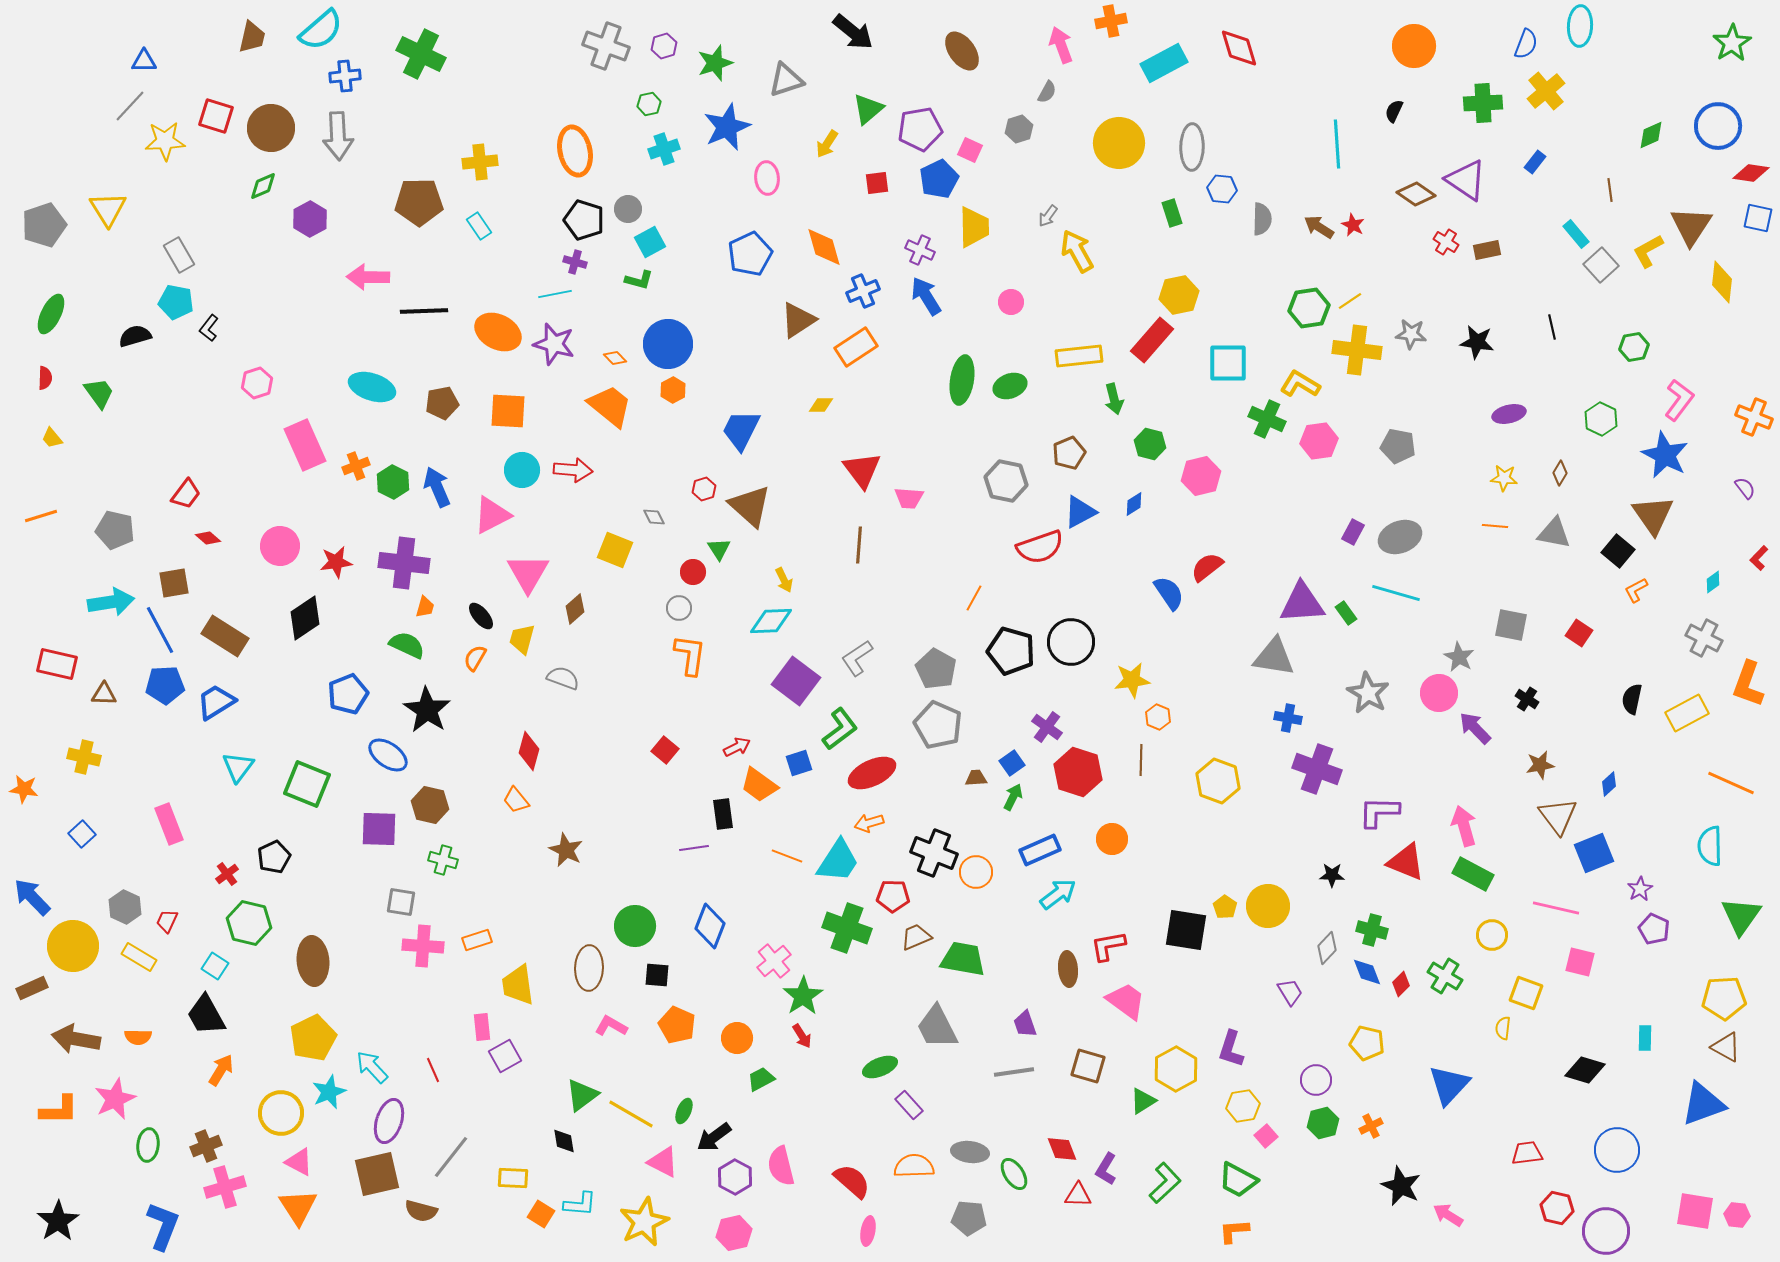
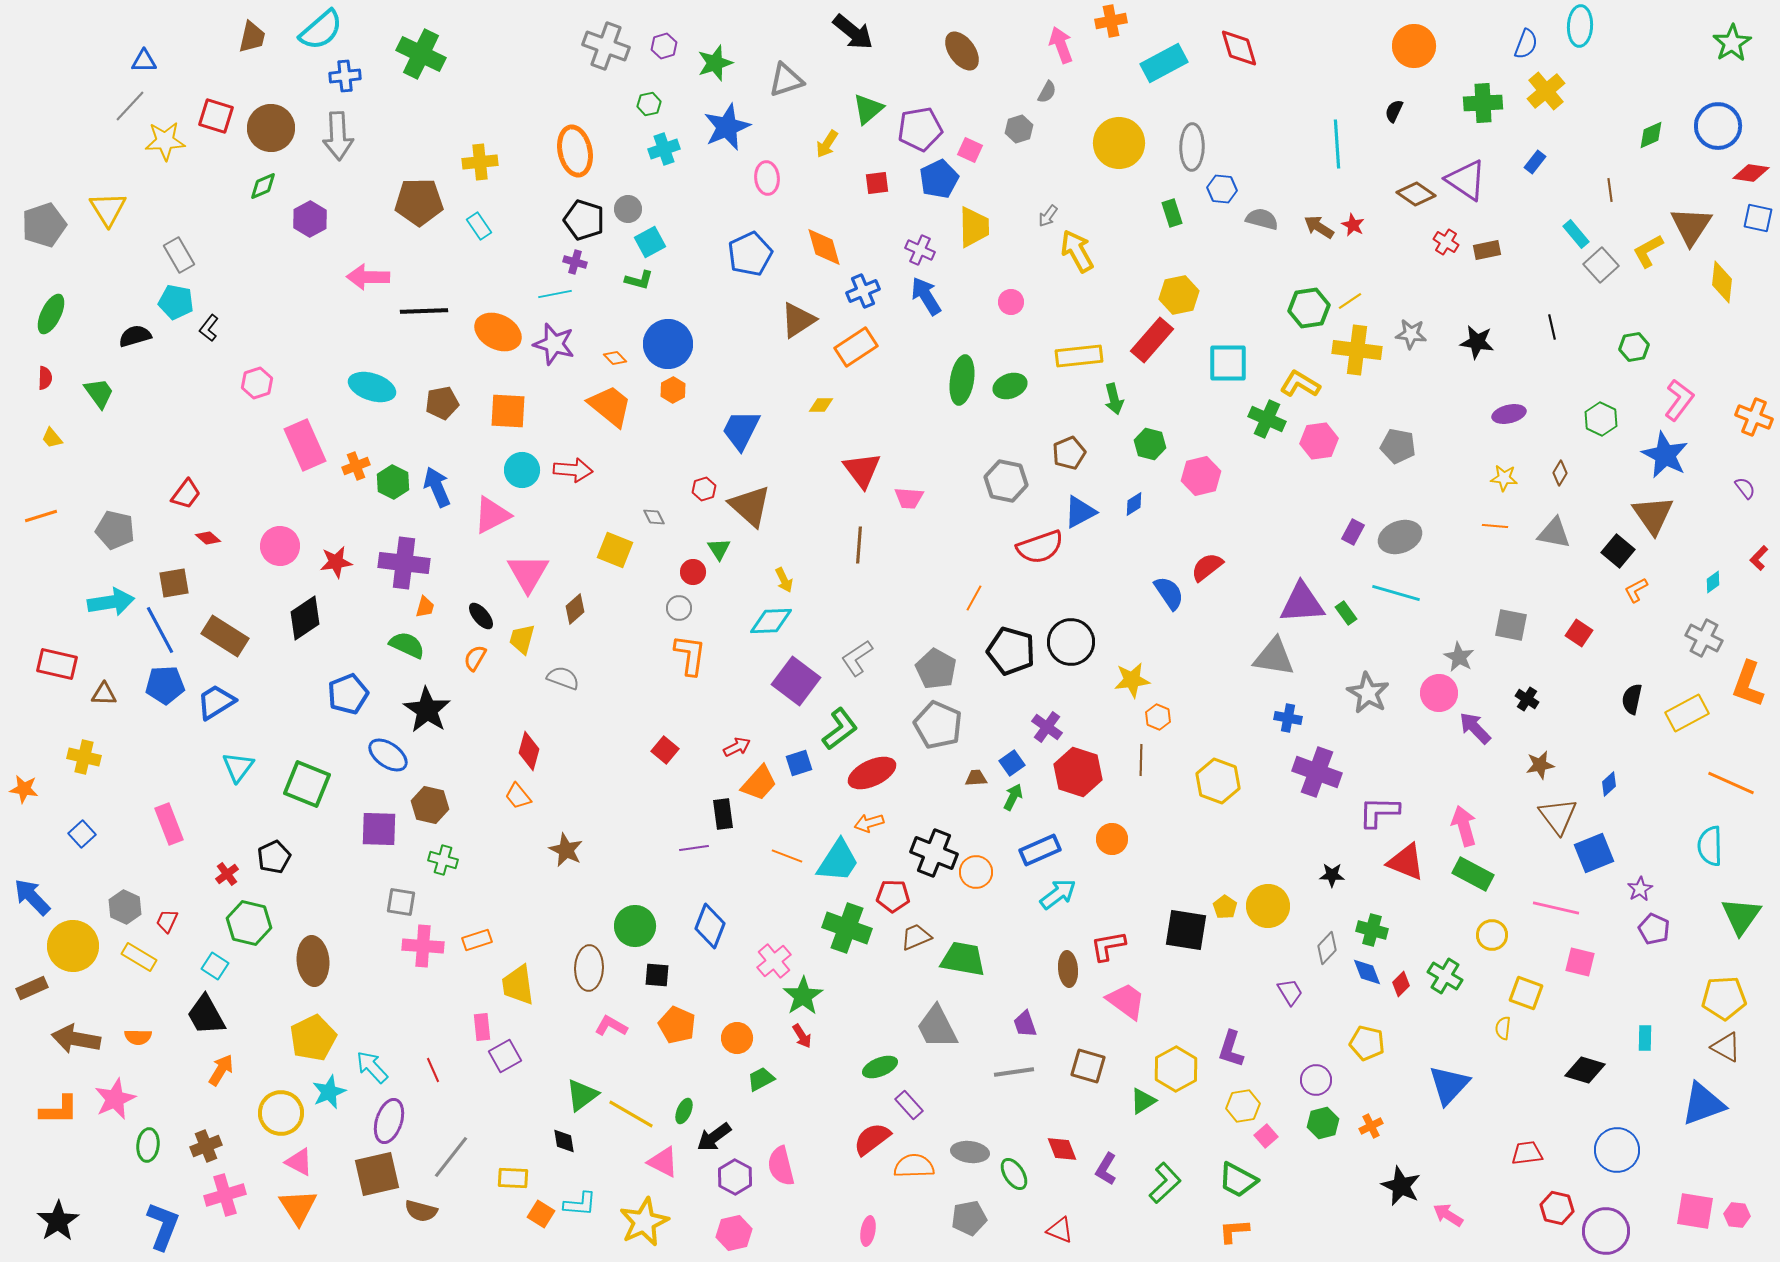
gray semicircle at (1262, 219): rotated 76 degrees counterclockwise
purple cross at (1317, 769): moved 3 px down
orange trapezoid at (759, 785): moved 2 px up; rotated 84 degrees counterclockwise
orange trapezoid at (516, 800): moved 2 px right, 4 px up
red semicircle at (852, 1181): moved 20 px right, 42 px up; rotated 78 degrees counterclockwise
pink cross at (225, 1187): moved 8 px down
red triangle at (1078, 1195): moved 18 px left, 35 px down; rotated 20 degrees clockwise
gray pentagon at (969, 1218): rotated 16 degrees counterclockwise
